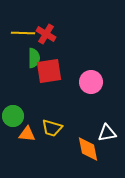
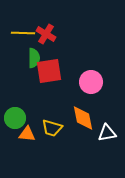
green circle: moved 2 px right, 2 px down
orange diamond: moved 5 px left, 31 px up
